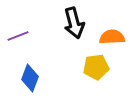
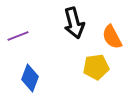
orange semicircle: rotated 115 degrees counterclockwise
